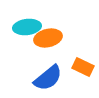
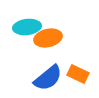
orange rectangle: moved 5 px left, 7 px down
